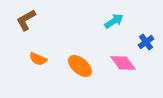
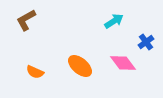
orange semicircle: moved 3 px left, 13 px down
